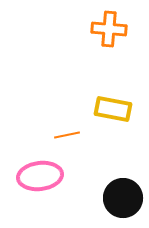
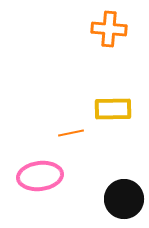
yellow rectangle: rotated 12 degrees counterclockwise
orange line: moved 4 px right, 2 px up
black circle: moved 1 px right, 1 px down
